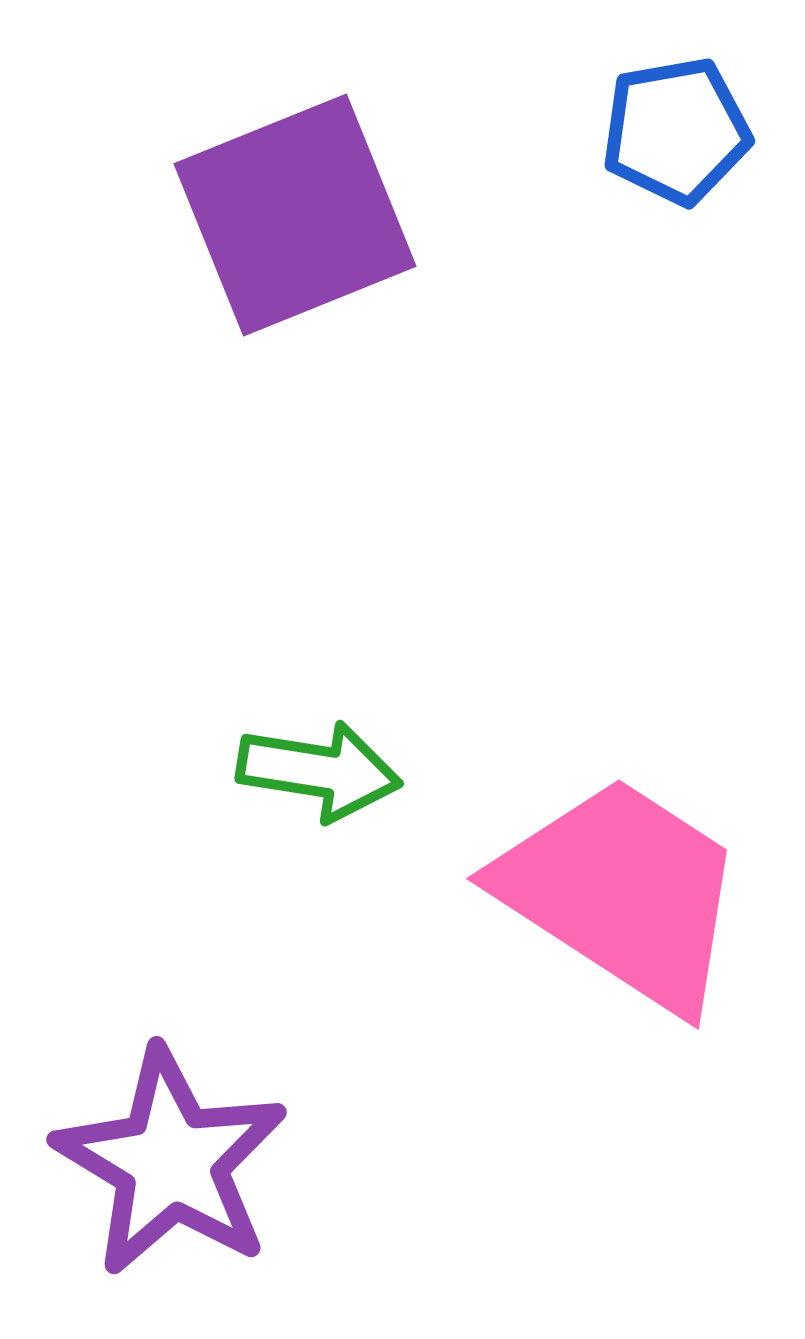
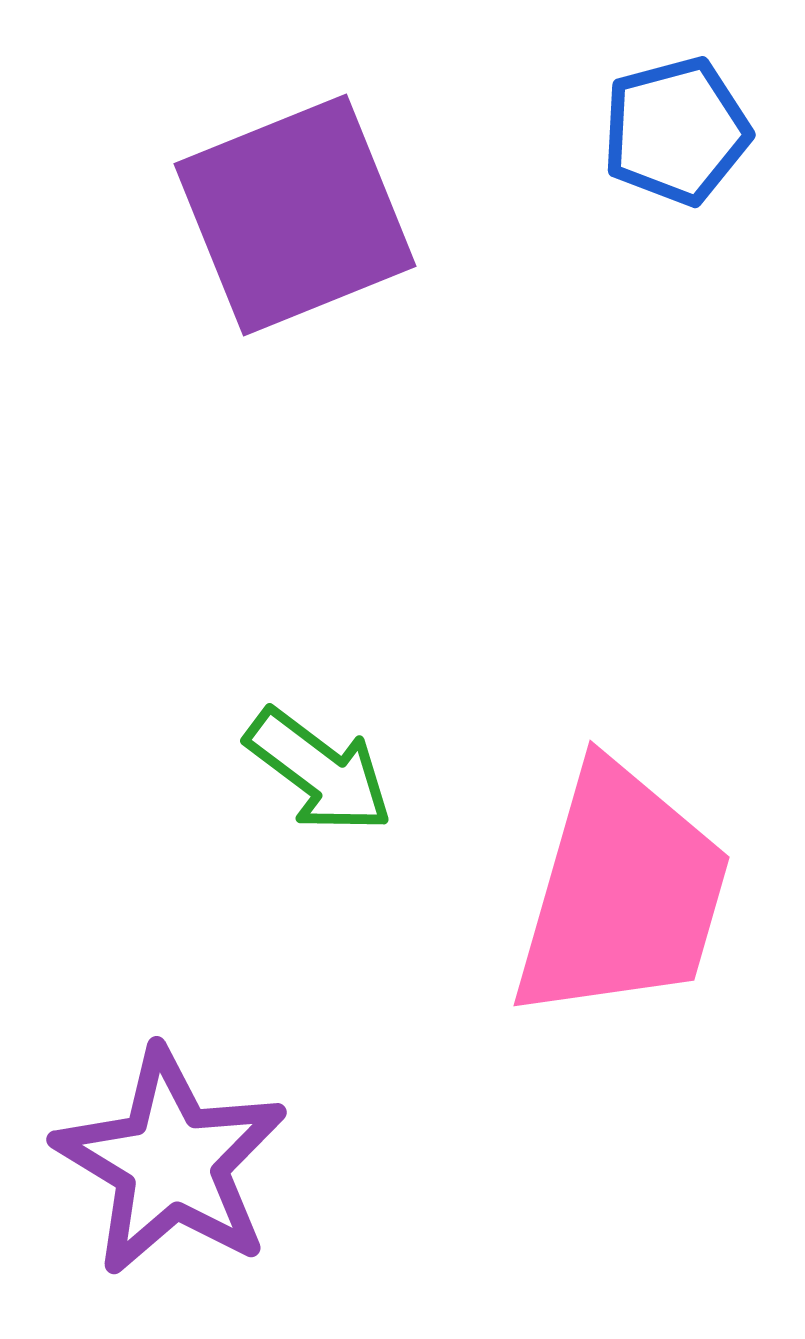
blue pentagon: rotated 5 degrees counterclockwise
green arrow: rotated 28 degrees clockwise
pink trapezoid: rotated 73 degrees clockwise
